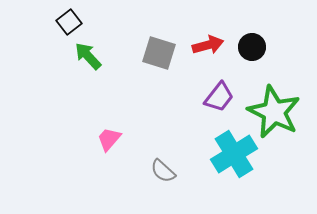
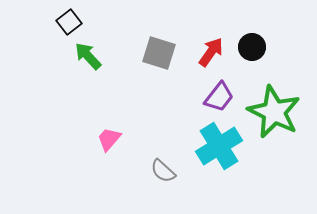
red arrow: moved 3 px right, 7 px down; rotated 40 degrees counterclockwise
cyan cross: moved 15 px left, 8 px up
